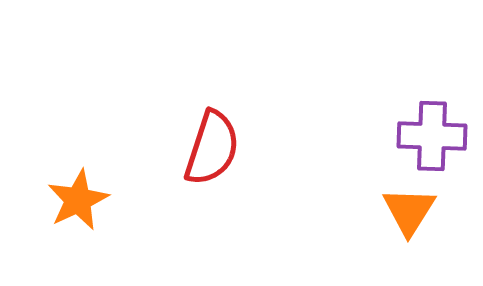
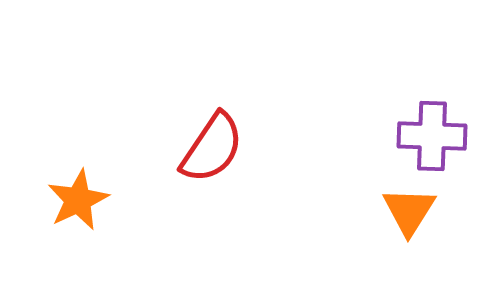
red semicircle: rotated 16 degrees clockwise
